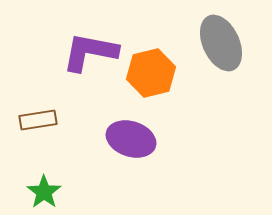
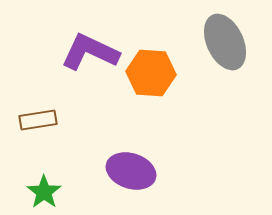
gray ellipse: moved 4 px right, 1 px up
purple L-shape: rotated 14 degrees clockwise
orange hexagon: rotated 18 degrees clockwise
purple ellipse: moved 32 px down
